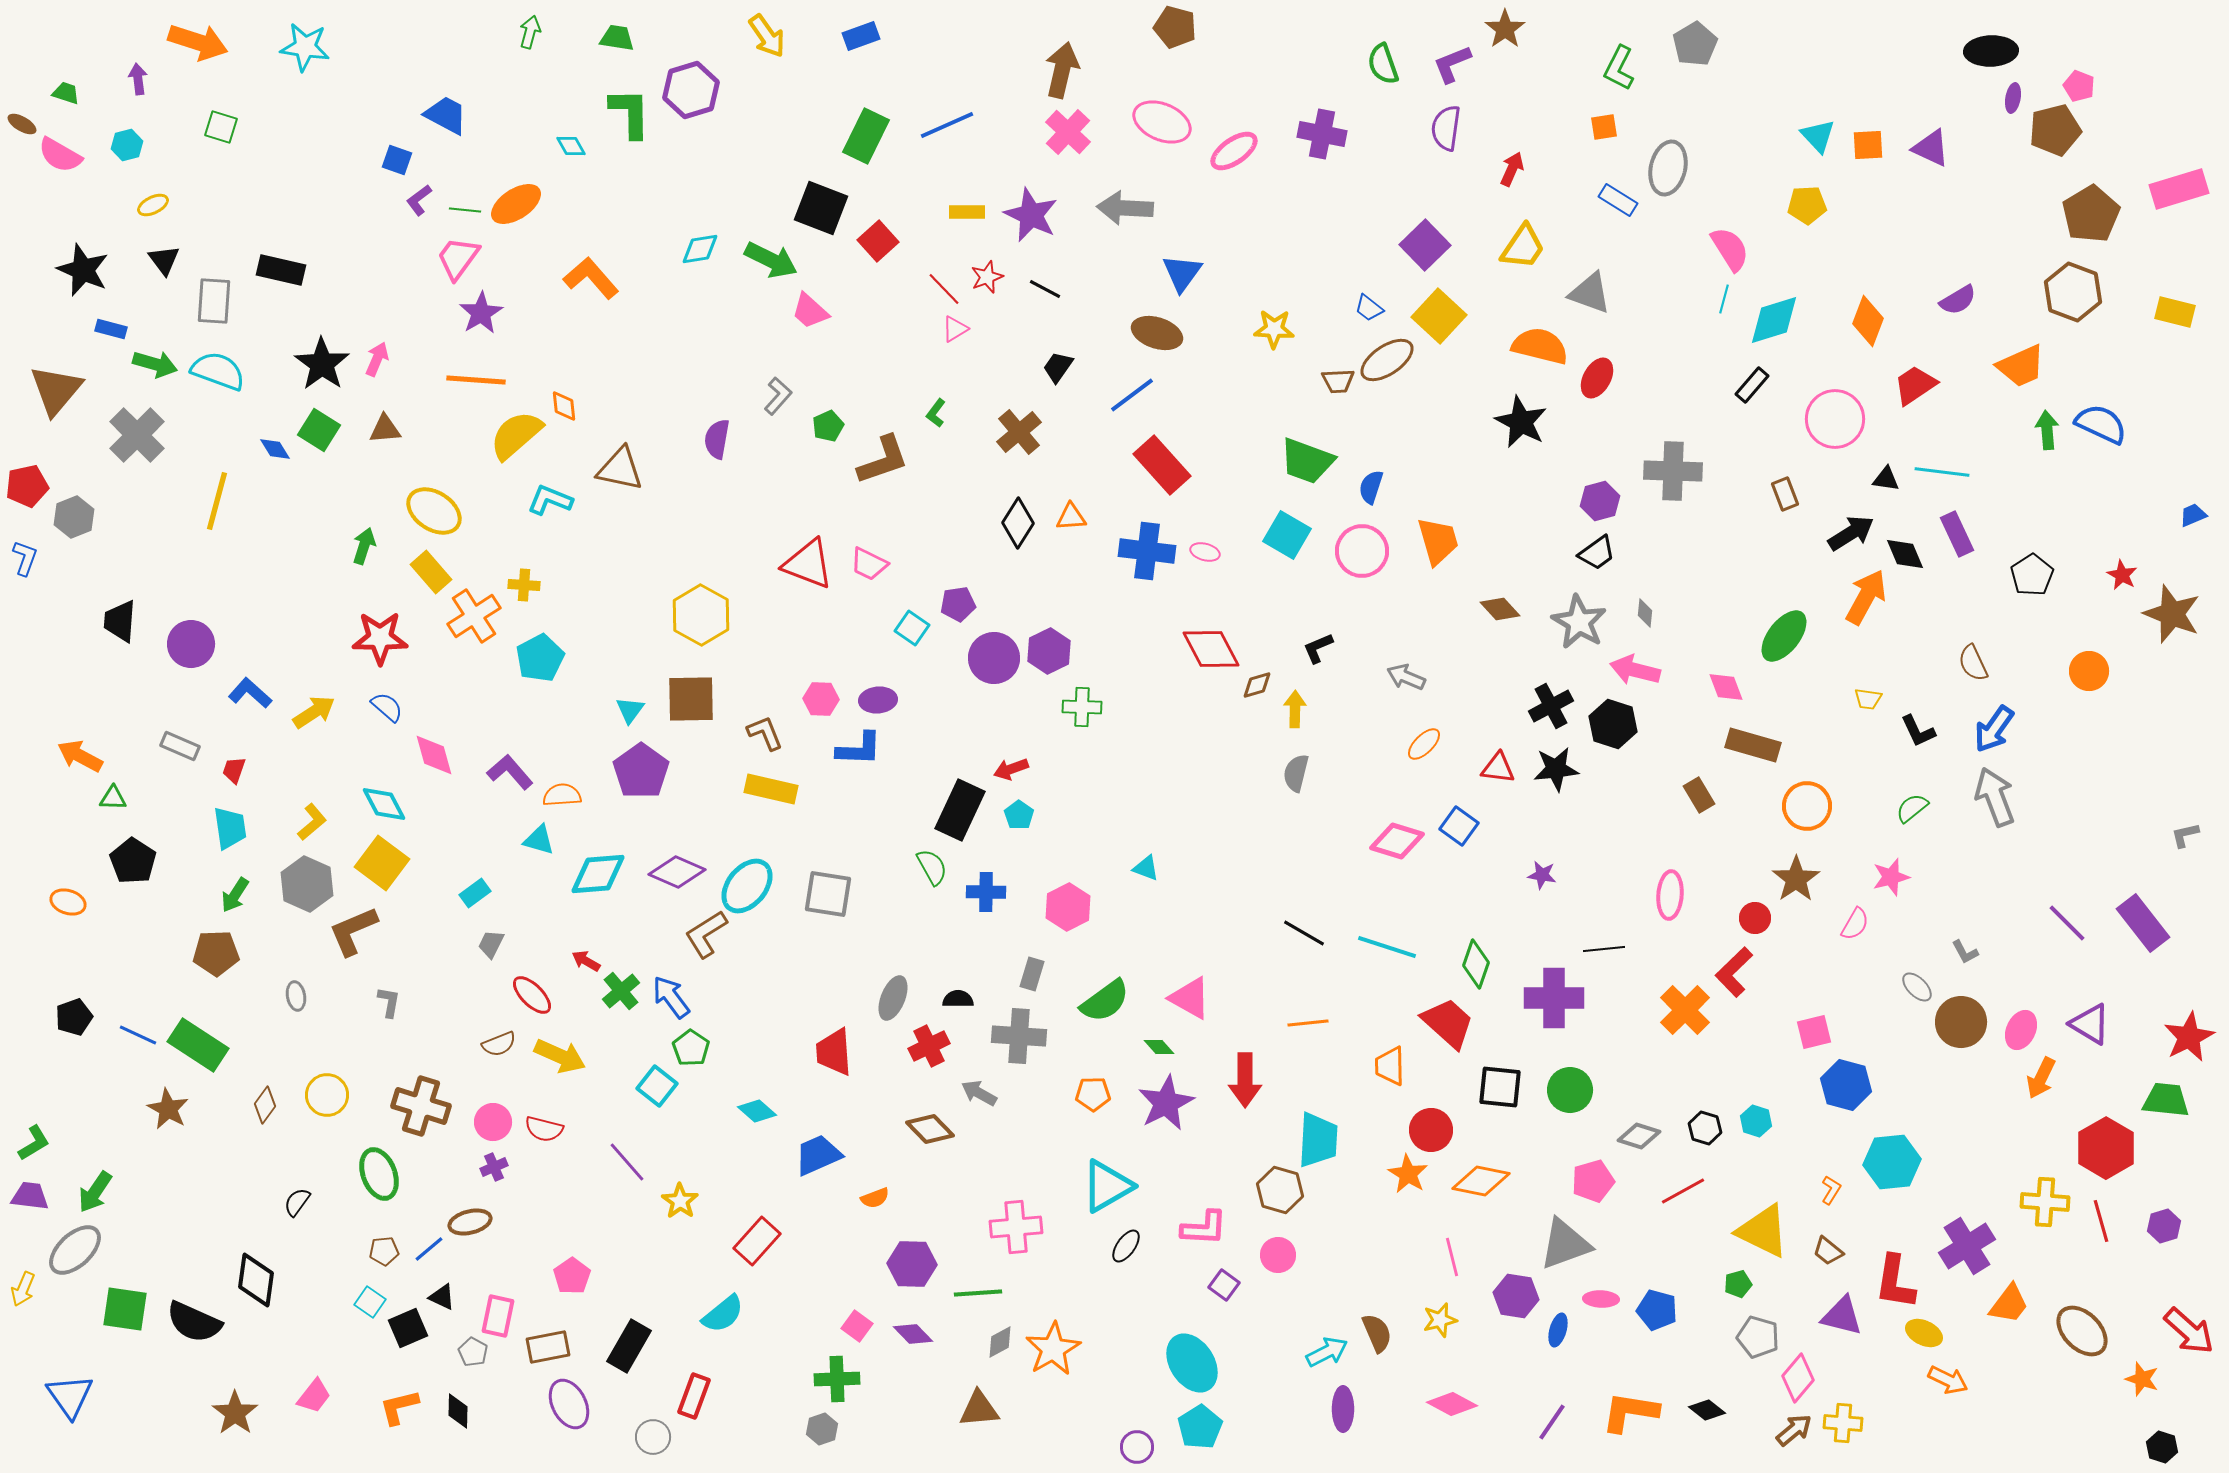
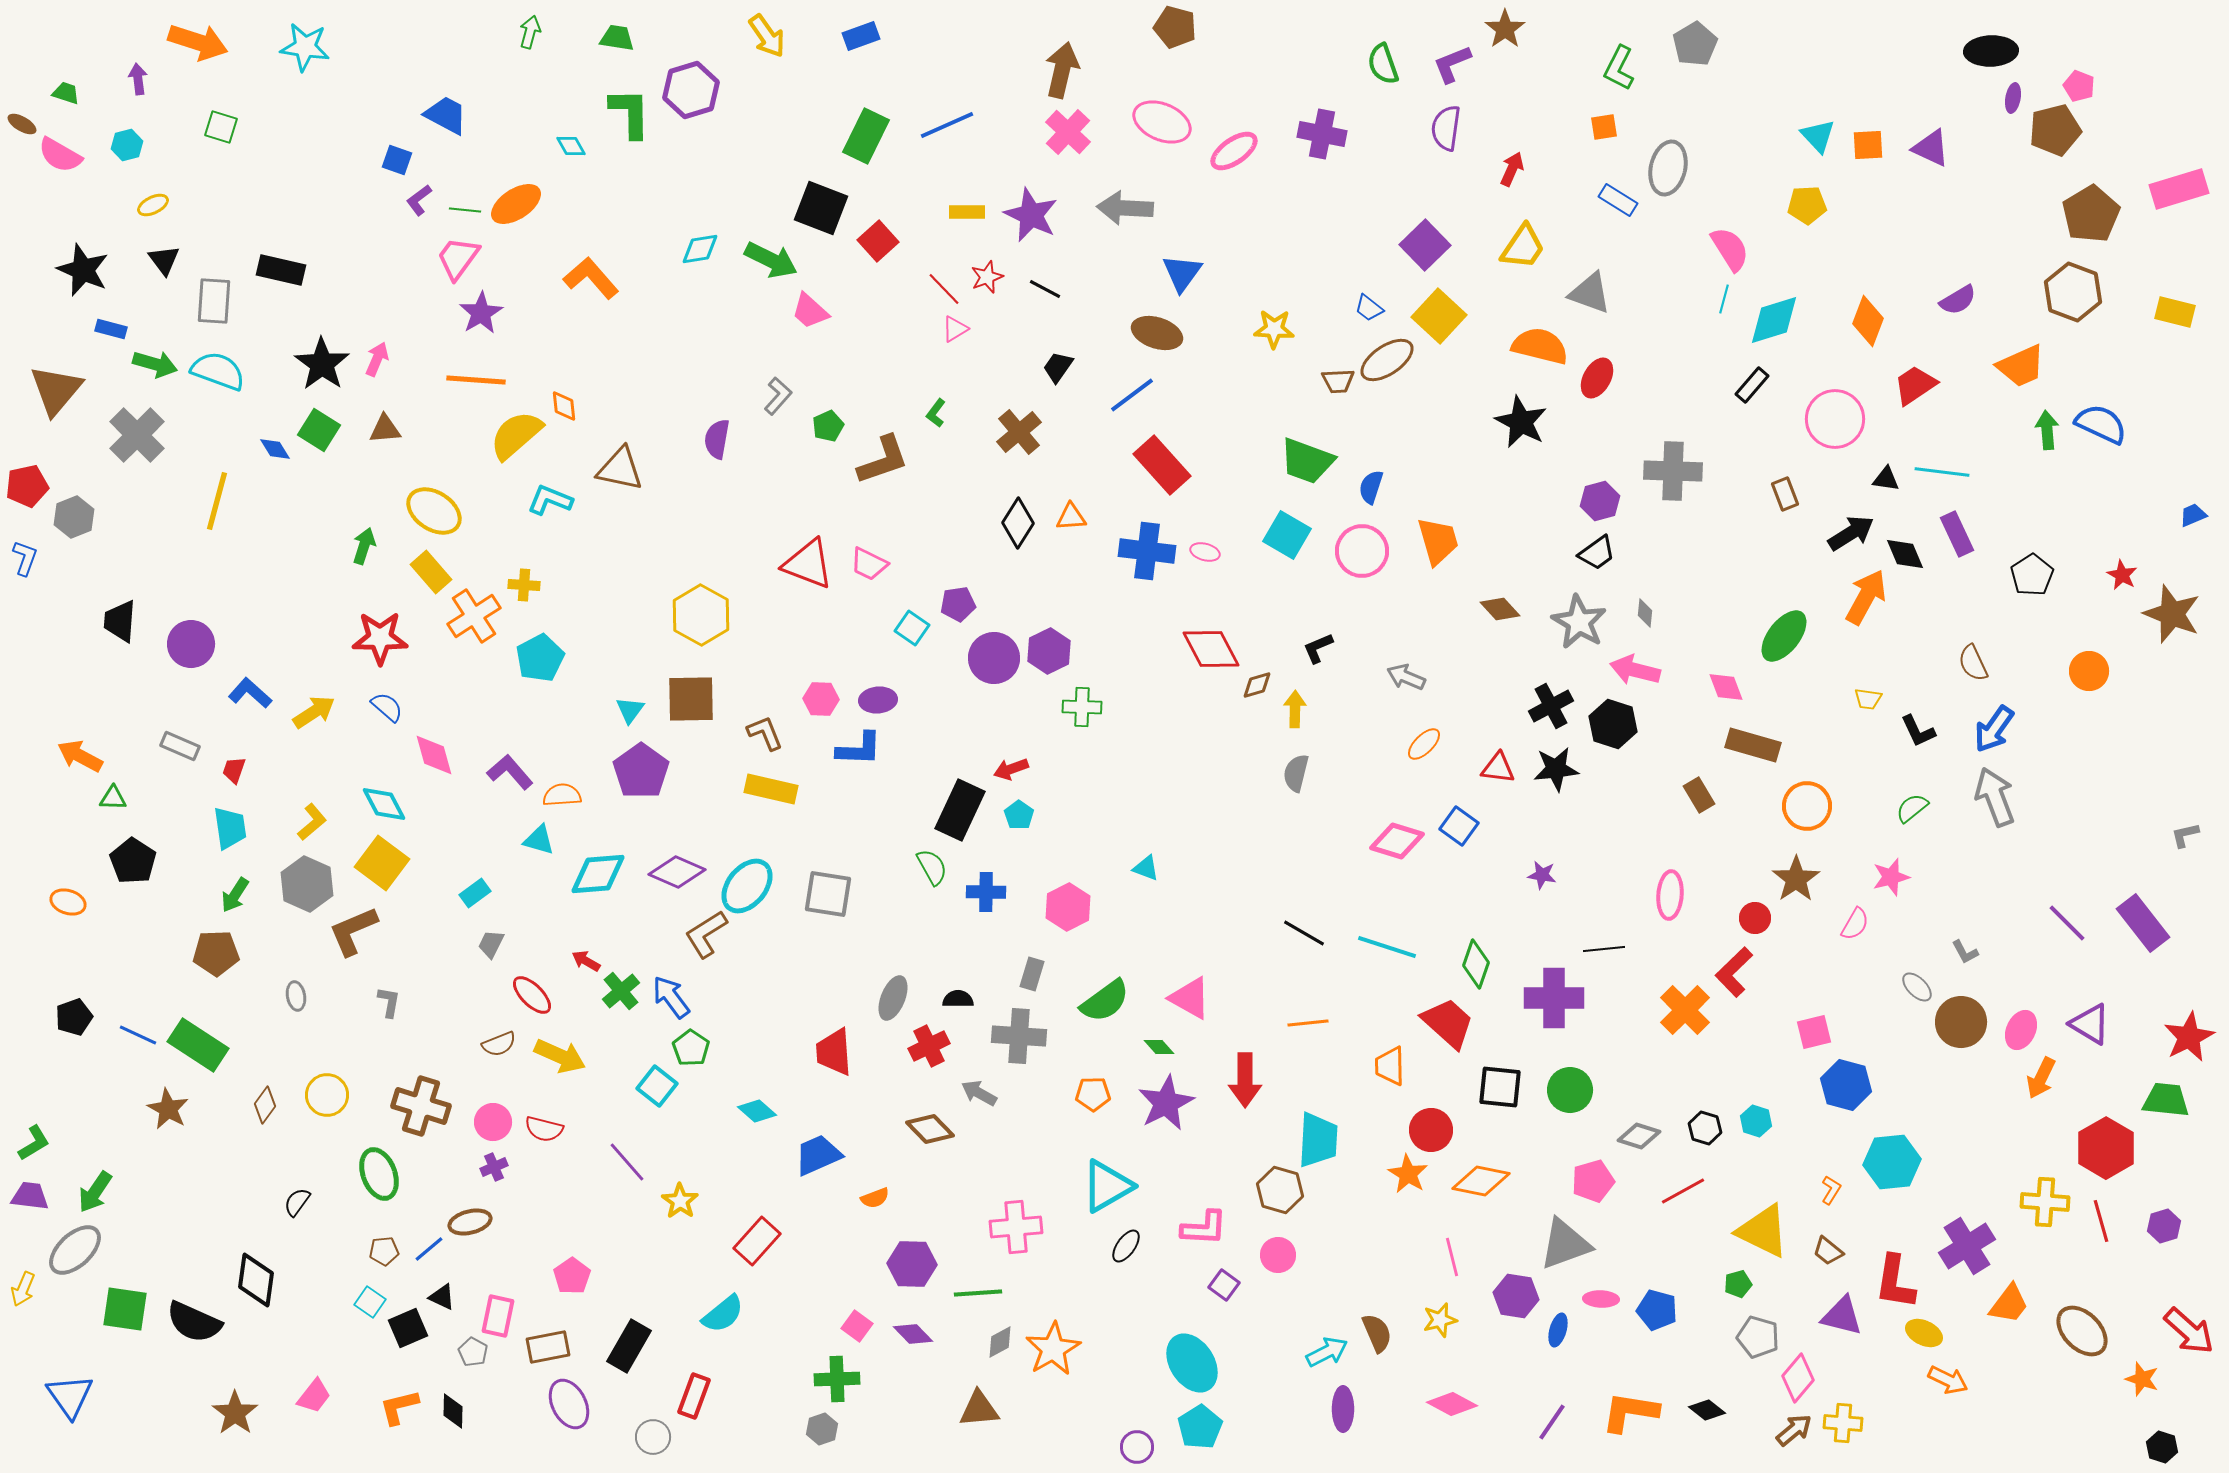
black diamond at (458, 1411): moved 5 px left
